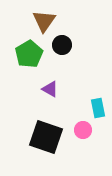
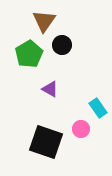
cyan rectangle: rotated 24 degrees counterclockwise
pink circle: moved 2 px left, 1 px up
black square: moved 5 px down
